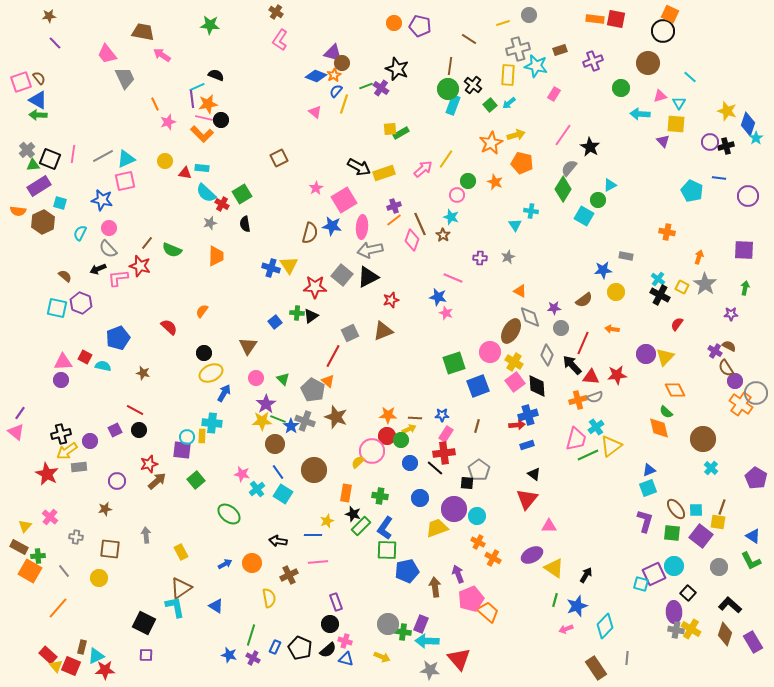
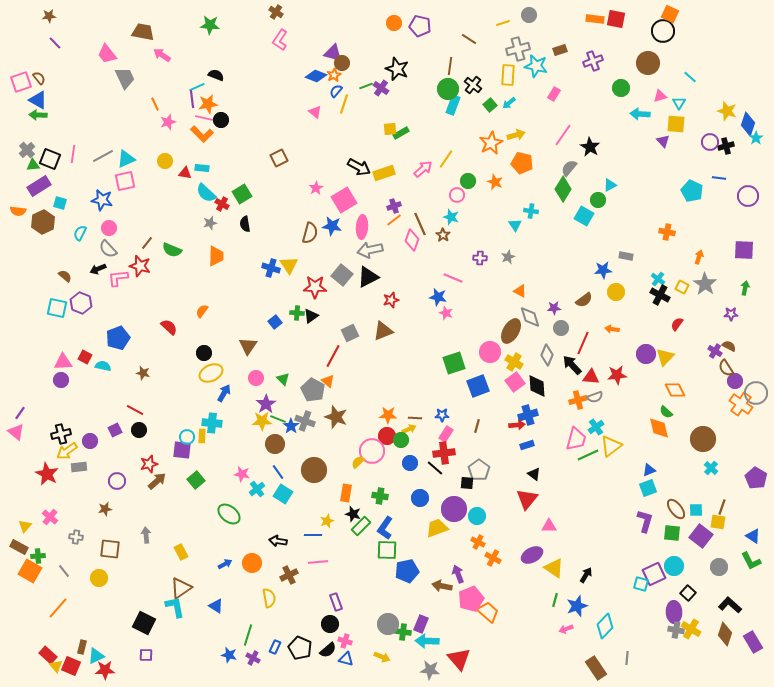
brown arrow at (435, 587): moved 7 px right, 1 px up; rotated 72 degrees counterclockwise
green line at (251, 635): moved 3 px left
